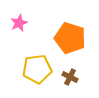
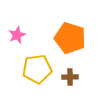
pink star: moved 2 px left, 12 px down
brown cross: rotated 28 degrees counterclockwise
